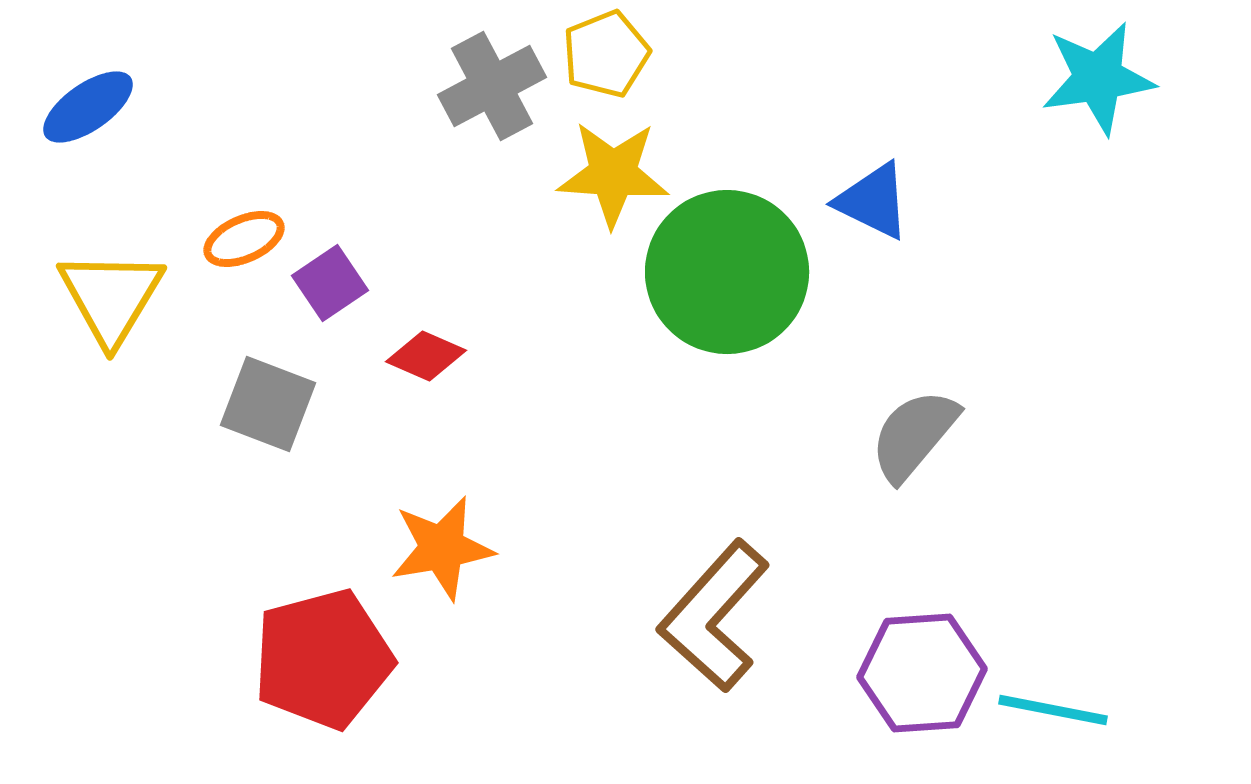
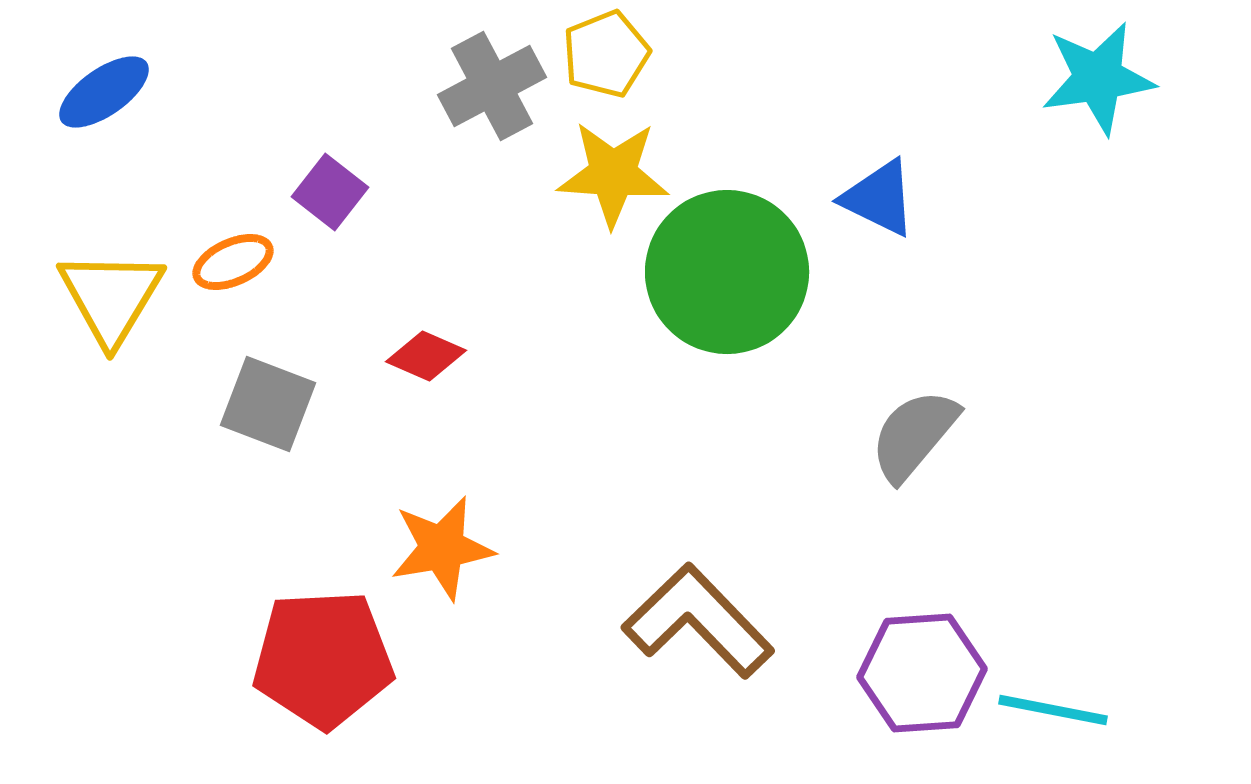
blue ellipse: moved 16 px right, 15 px up
blue triangle: moved 6 px right, 3 px up
orange ellipse: moved 11 px left, 23 px down
purple square: moved 91 px up; rotated 18 degrees counterclockwise
brown L-shape: moved 16 px left, 5 px down; rotated 94 degrees clockwise
red pentagon: rotated 12 degrees clockwise
